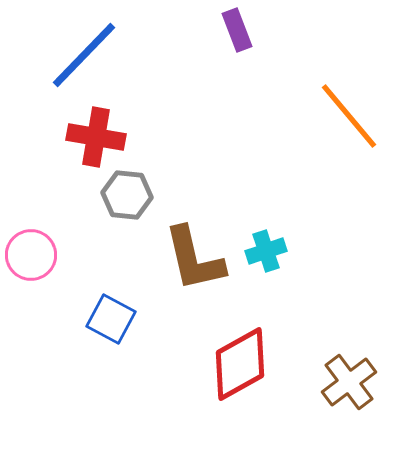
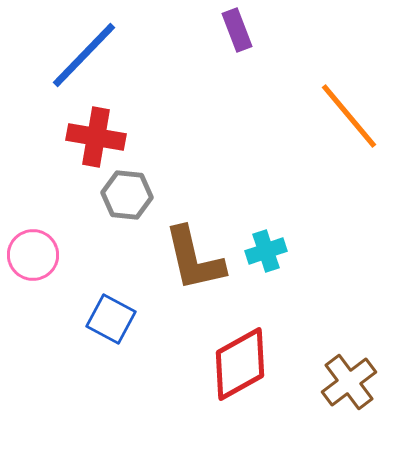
pink circle: moved 2 px right
